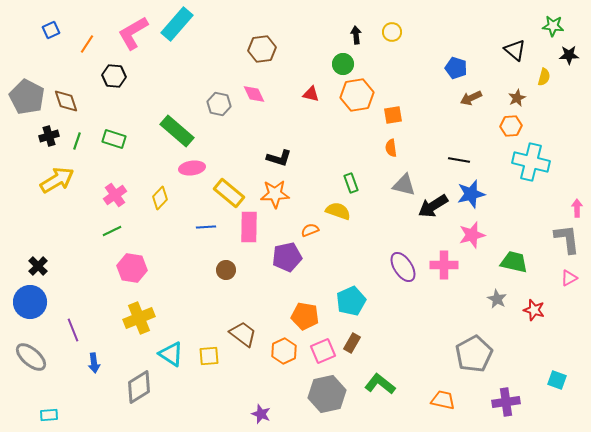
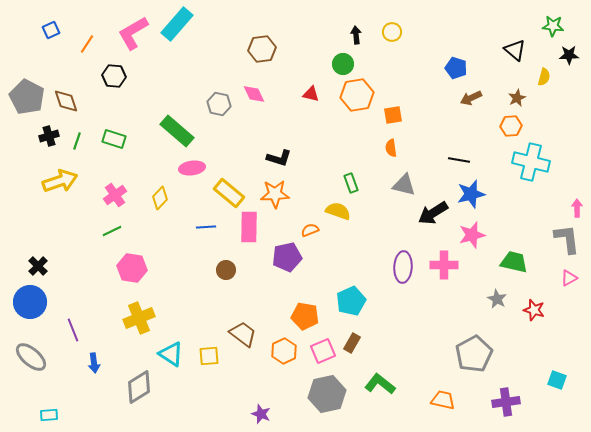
yellow arrow at (57, 180): moved 3 px right, 1 px down; rotated 12 degrees clockwise
black arrow at (433, 206): moved 7 px down
purple ellipse at (403, 267): rotated 36 degrees clockwise
